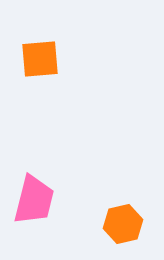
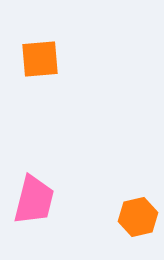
orange hexagon: moved 15 px right, 7 px up
